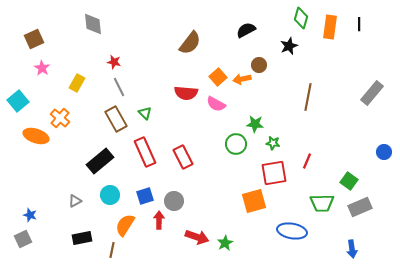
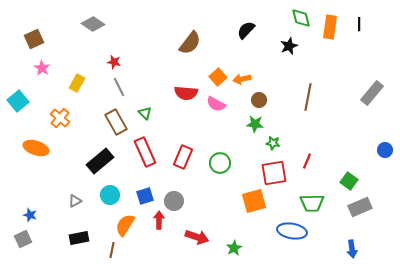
green diamond at (301, 18): rotated 30 degrees counterclockwise
gray diamond at (93, 24): rotated 50 degrees counterclockwise
black semicircle at (246, 30): rotated 18 degrees counterclockwise
brown circle at (259, 65): moved 35 px down
brown rectangle at (116, 119): moved 3 px down
orange ellipse at (36, 136): moved 12 px down
green circle at (236, 144): moved 16 px left, 19 px down
blue circle at (384, 152): moved 1 px right, 2 px up
red rectangle at (183, 157): rotated 50 degrees clockwise
green trapezoid at (322, 203): moved 10 px left
black rectangle at (82, 238): moved 3 px left
green star at (225, 243): moved 9 px right, 5 px down
